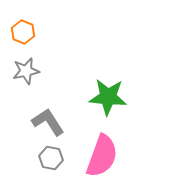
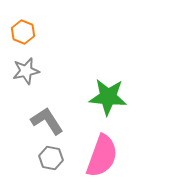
gray L-shape: moved 1 px left, 1 px up
